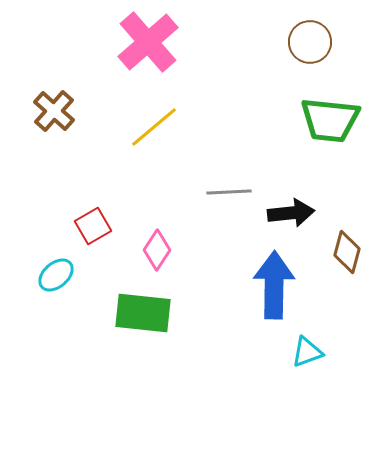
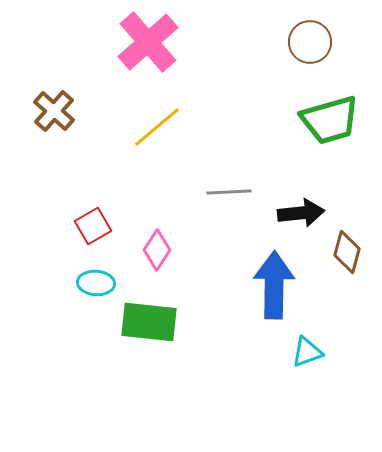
green trapezoid: rotated 22 degrees counterclockwise
yellow line: moved 3 px right
black arrow: moved 10 px right
cyan ellipse: moved 40 px right, 8 px down; rotated 45 degrees clockwise
green rectangle: moved 6 px right, 9 px down
